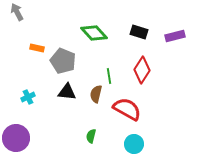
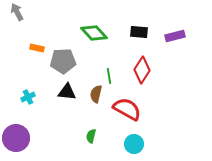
black rectangle: rotated 12 degrees counterclockwise
gray pentagon: rotated 25 degrees counterclockwise
